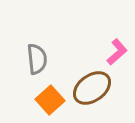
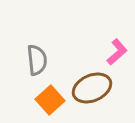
gray semicircle: moved 1 px down
brown ellipse: rotated 12 degrees clockwise
